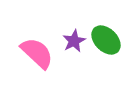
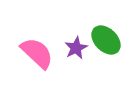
purple star: moved 2 px right, 7 px down
